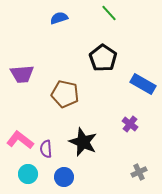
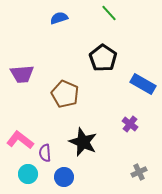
brown pentagon: rotated 12 degrees clockwise
purple semicircle: moved 1 px left, 4 px down
